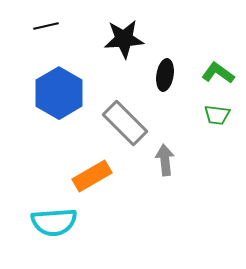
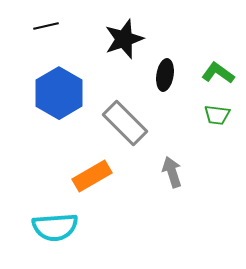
black star: rotated 15 degrees counterclockwise
gray arrow: moved 7 px right, 12 px down; rotated 12 degrees counterclockwise
cyan semicircle: moved 1 px right, 5 px down
